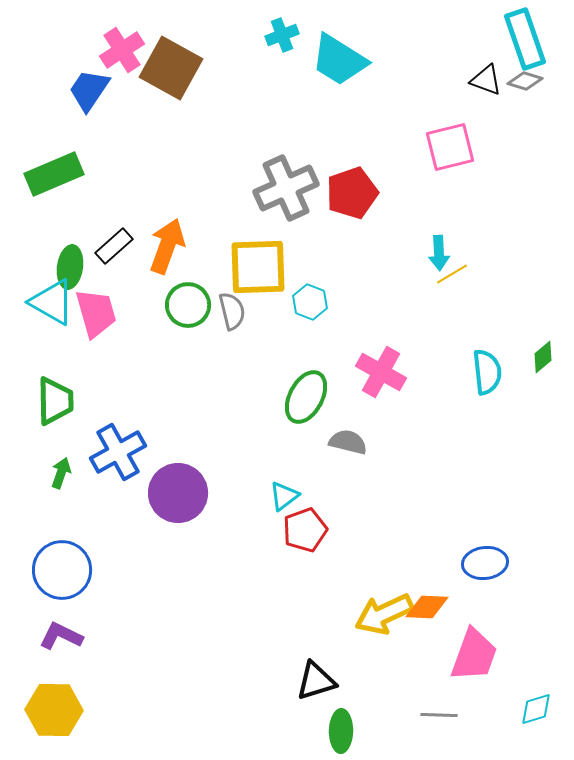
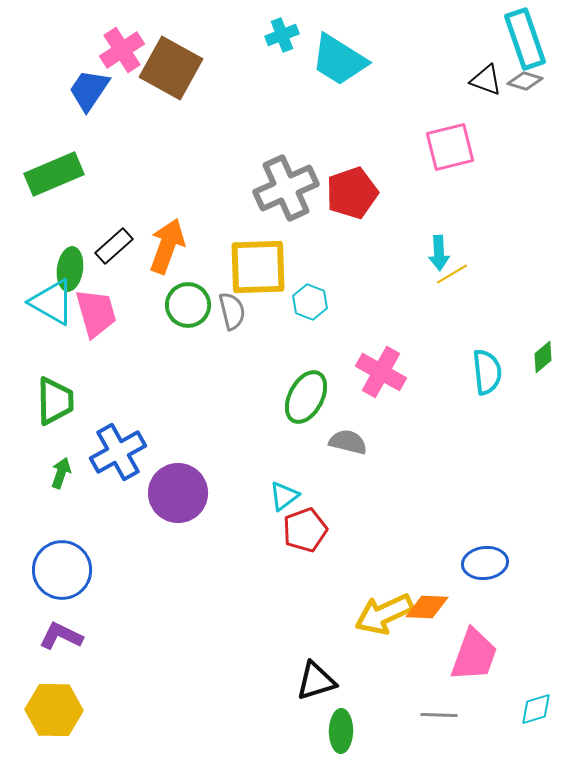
green ellipse at (70, 267): moved 2 px down
